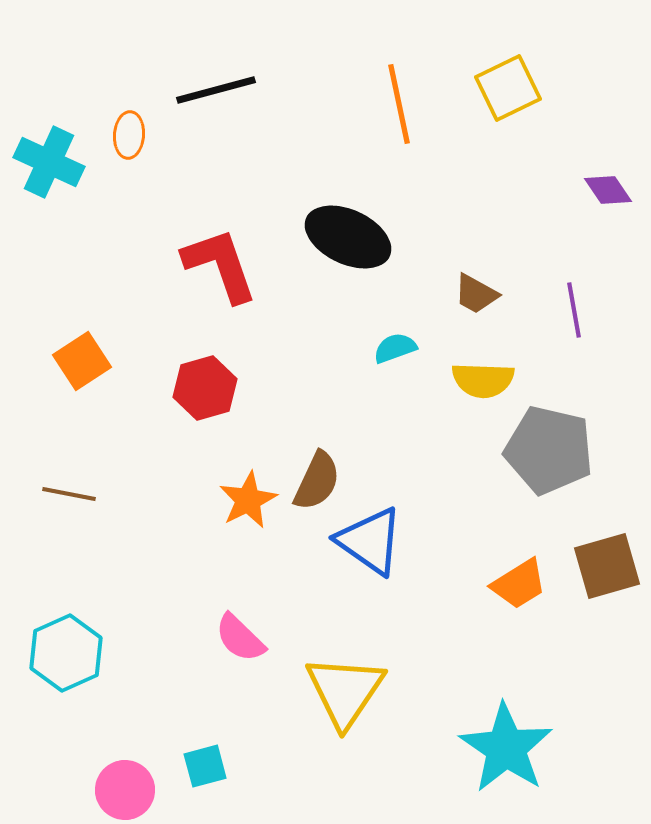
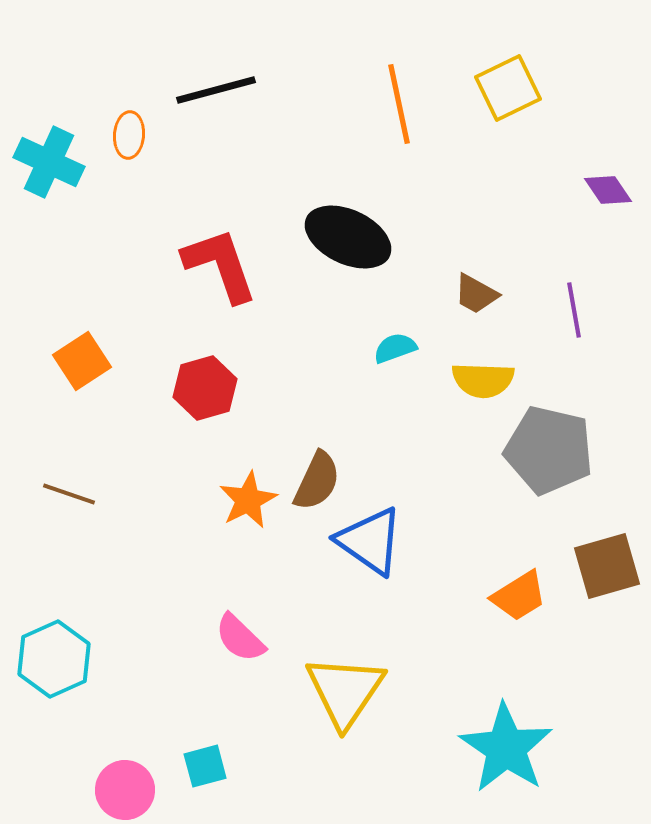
brown line: rotated 8 degrees clockwise
orange trapezoid: moved 12 px down
cyan hexagon: moved 12 px left, 6 px down
